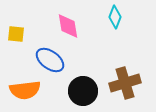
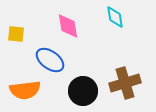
cyan diamond: rotated 30 degrees counterclockwise
